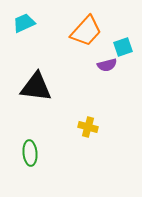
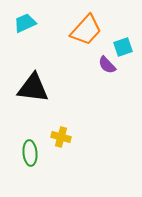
cyan trapezoid: moved 1 px right
orange trapezoid: moved 1 px up
purple semicircle: rotated 60 degrees clockwise
black triangle: moved 3 px left, 1 px down
yellow cross: moved 27 px left, 10 px down
